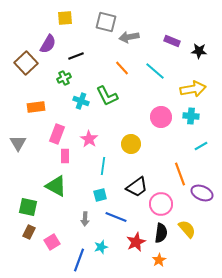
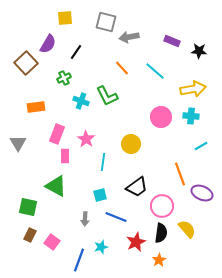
black line at (76, 56): moved 4 px up; rotated 35 degrees counterclockwise
pink star at (89, 139): moved 3 px left
cyan line at (103, 166): moved 4 px up
pink circle at (161, 204): moved 1 px right, 2 px down
brown rectangle at (29, 232): moved 1 px right, 3 px down
pink square at (52, 242): rotated 21 degrees counterclockwise
